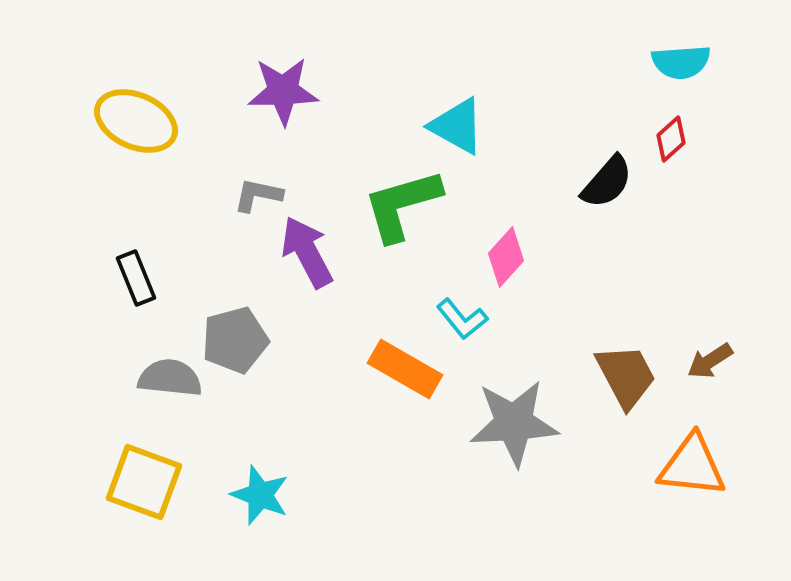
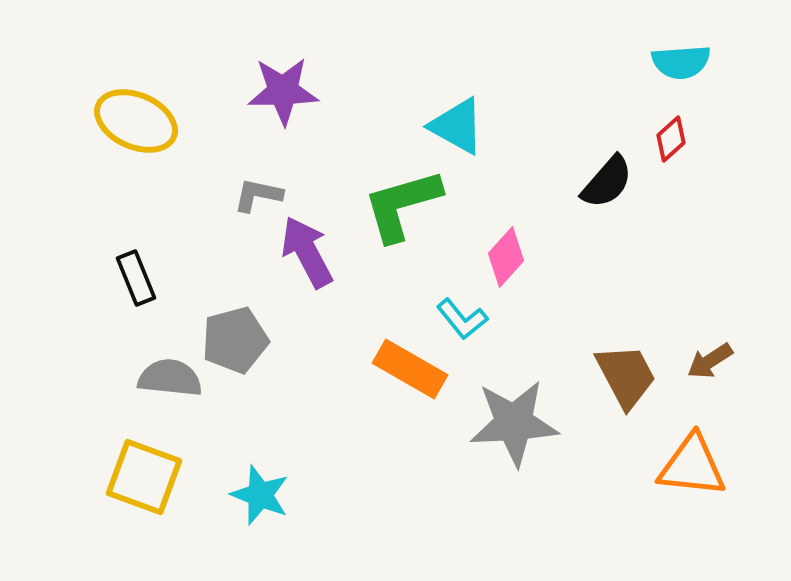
orange rectangle: moved 5 px right
yellow square: moved 5 px up
